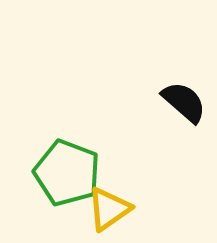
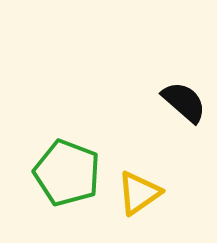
yellow triangle: moved 30 px right, 16 px up
